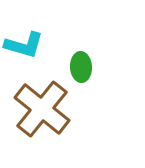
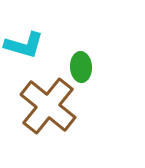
brown cross: moved 6 px right, 3 px up
